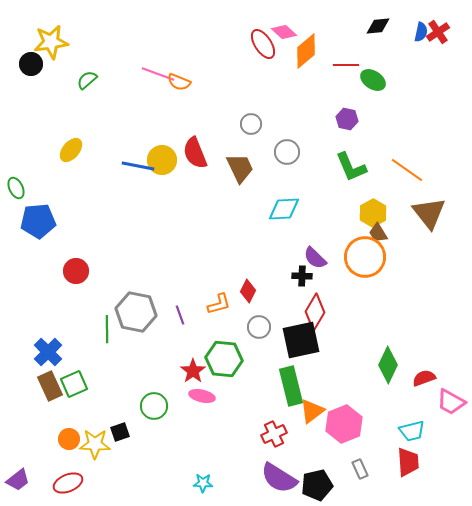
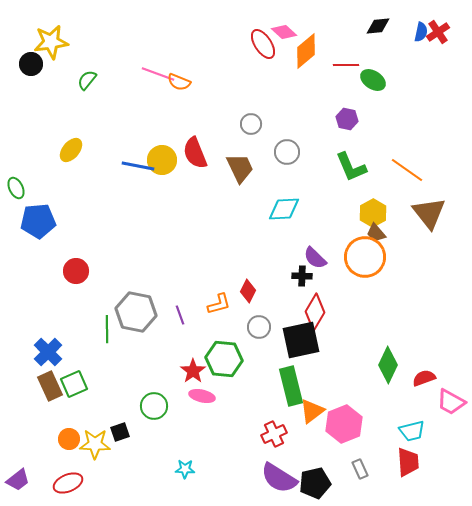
green semicircle at (87, 80): rotated 10 degrees counterclockwise
brown trapezoid at (378, 233): moved 2 px left; rotated 10 degrees counterclockwise
cyan star at (203, 483): moved 18 px left, 14 px up
black pentagon at (317, 485): moved 2 px left, 2 px up
